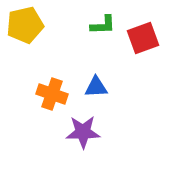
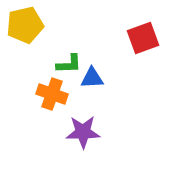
green L-shape: moved 34 px left, 39 px down
blue triangle: moved 4 px left, 9 px up
